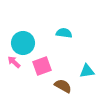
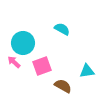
cyan semicircle: moved 2 px left, 4 px up; rotated 21 degrees clockwise
